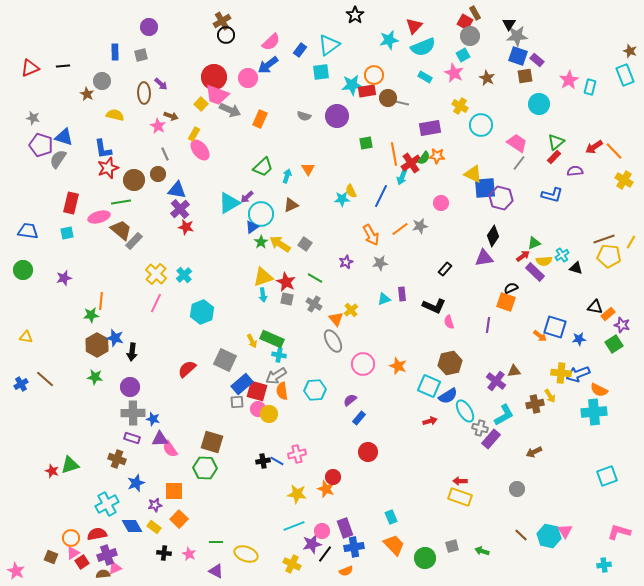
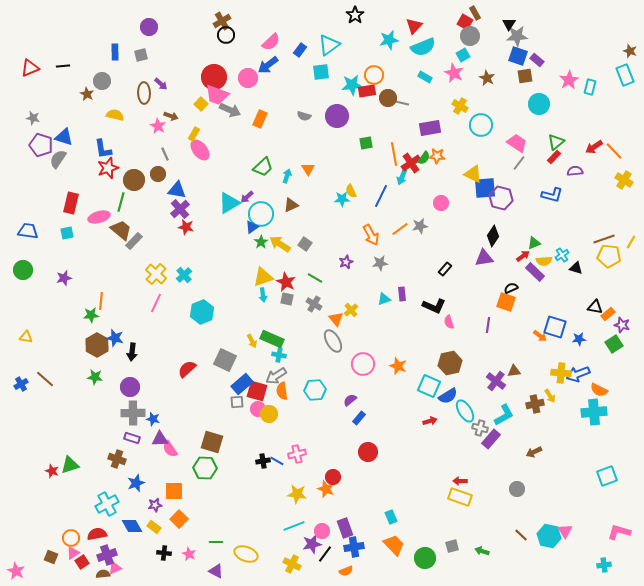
green line at (121, 202): rotated 66 degrees counterclockwise
